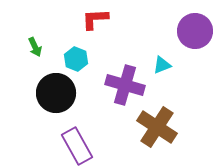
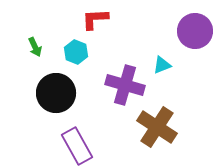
cyan hexagon: moved 7 px up
